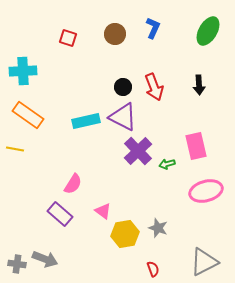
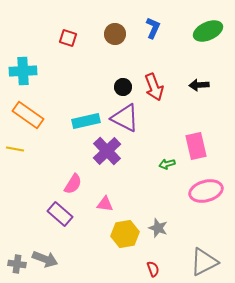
green ellipse: rotated 36 degrees clockwise
black arrow: rotated 90 degrees clockwise
purple triangle: moved 2 px right, 1 px down
purple cross: moved 31 px left
pink triangle: moved 2 px right, 7 px up; rotated 30 degrees counterclockwise
